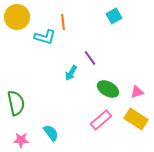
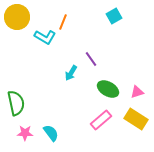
orange line: rotated 28 degrees clockwise
cyan L-shape: rotated 15 degrees clockwise
purple line: moved 1 px right, 1 px down
pink star: moved 4 px right, 7 px up
